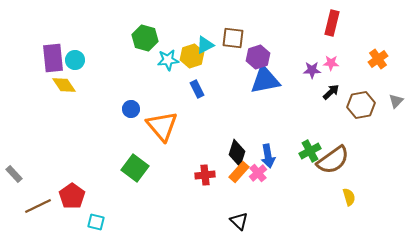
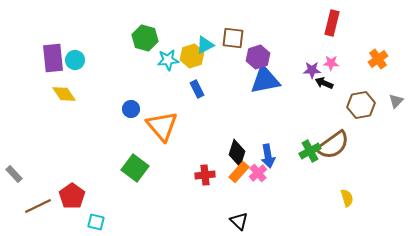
yellow diamond: moved 9 px down
black arrow: moved 7 px left, 9 px up; rotated 114 degrees counterclockwise
brown semicircle: moved 15 px up
yellow semicircle: moved 2 px left, 1 px down
